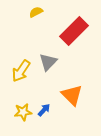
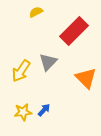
orange triangle: moved 14 px right, 17 px up
